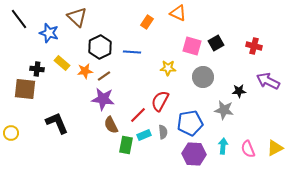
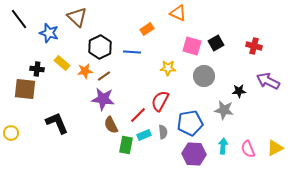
orange rectangle: moved 7 px down; rotated 24 degrees clockwise
gray circle: moved 1 px right, 1 px up
